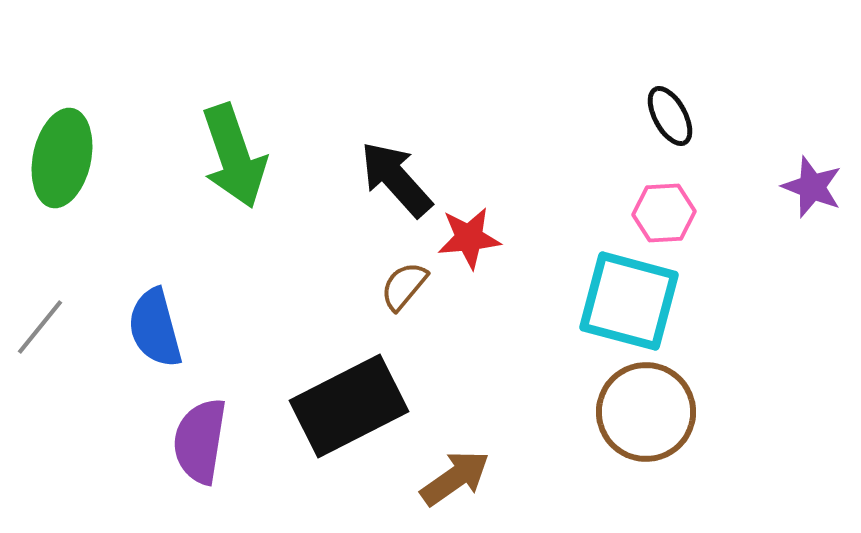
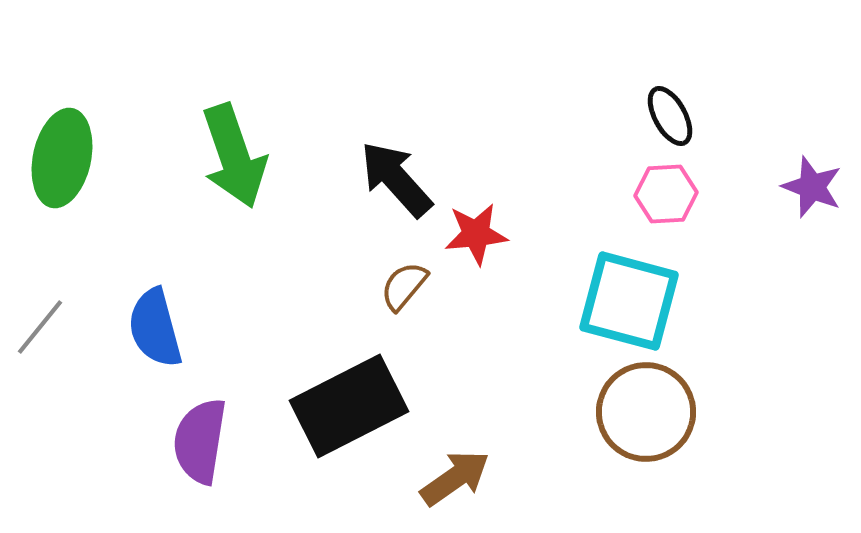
pink hexagon: moved 2 px right, 19 px up
red star: moved 7 px right, 4 px up
